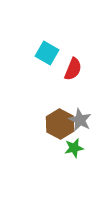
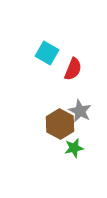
gray star: moved 9 px up
